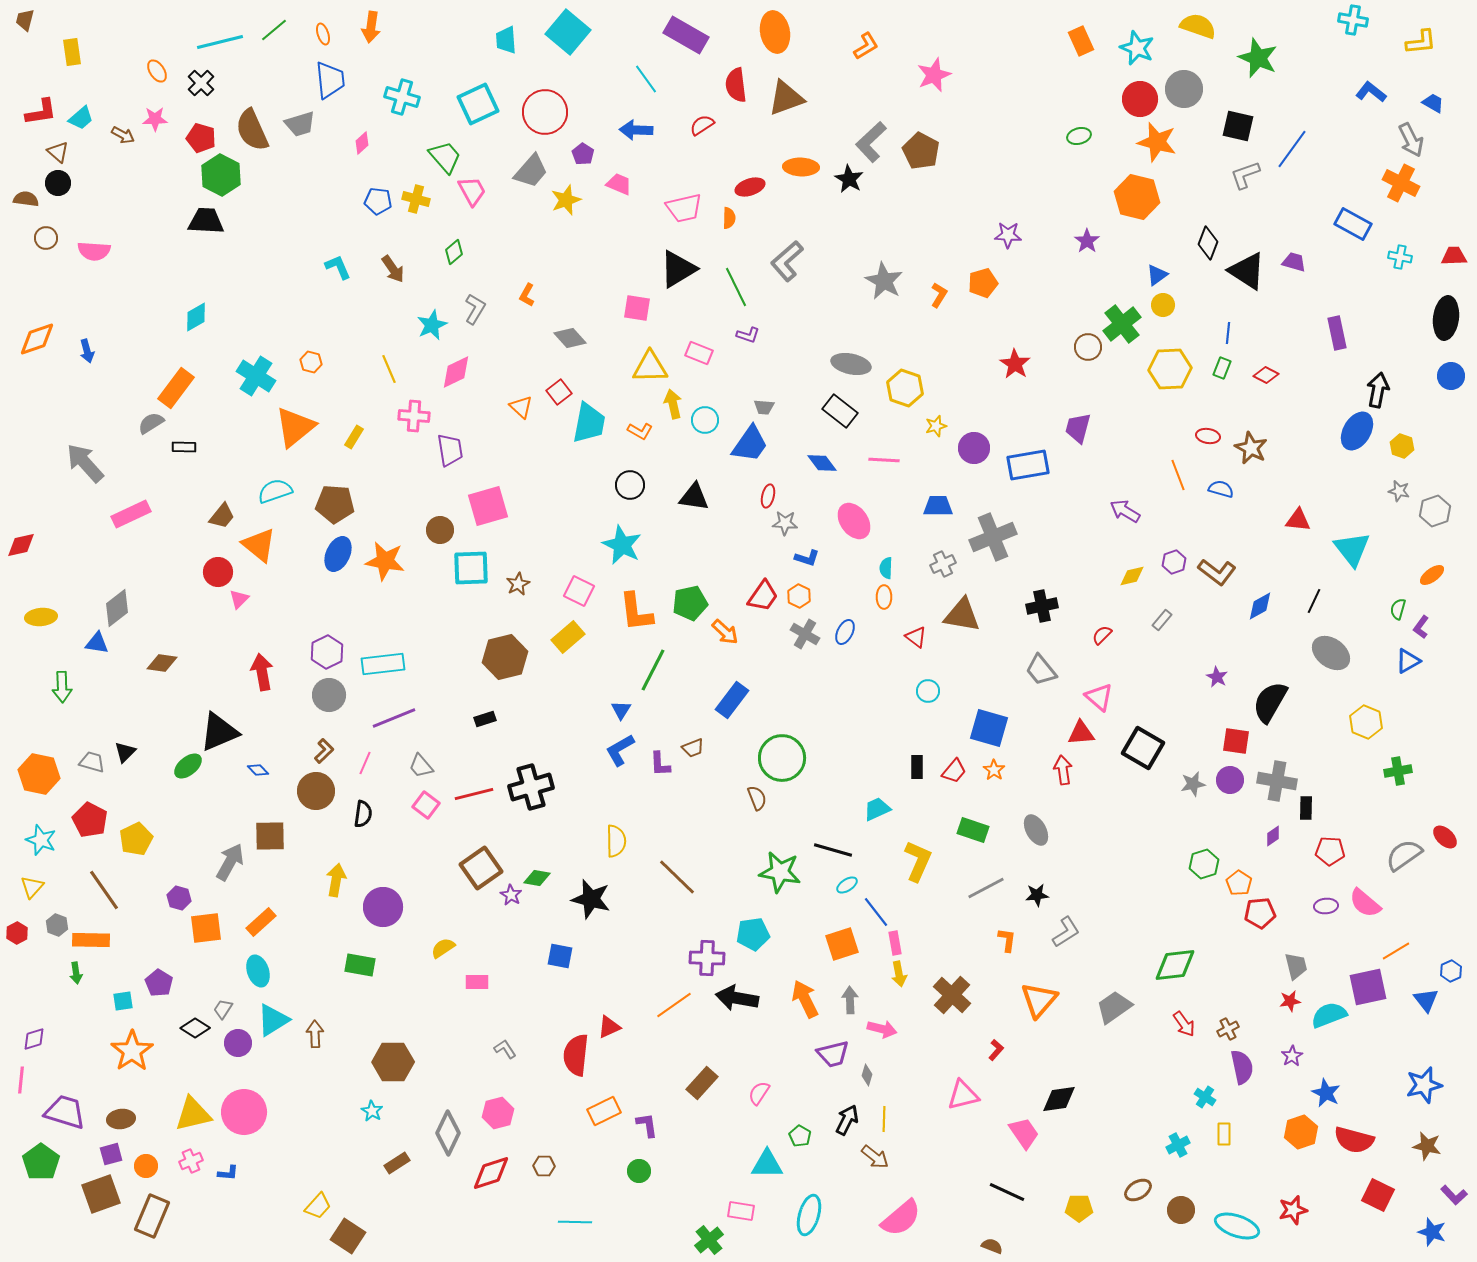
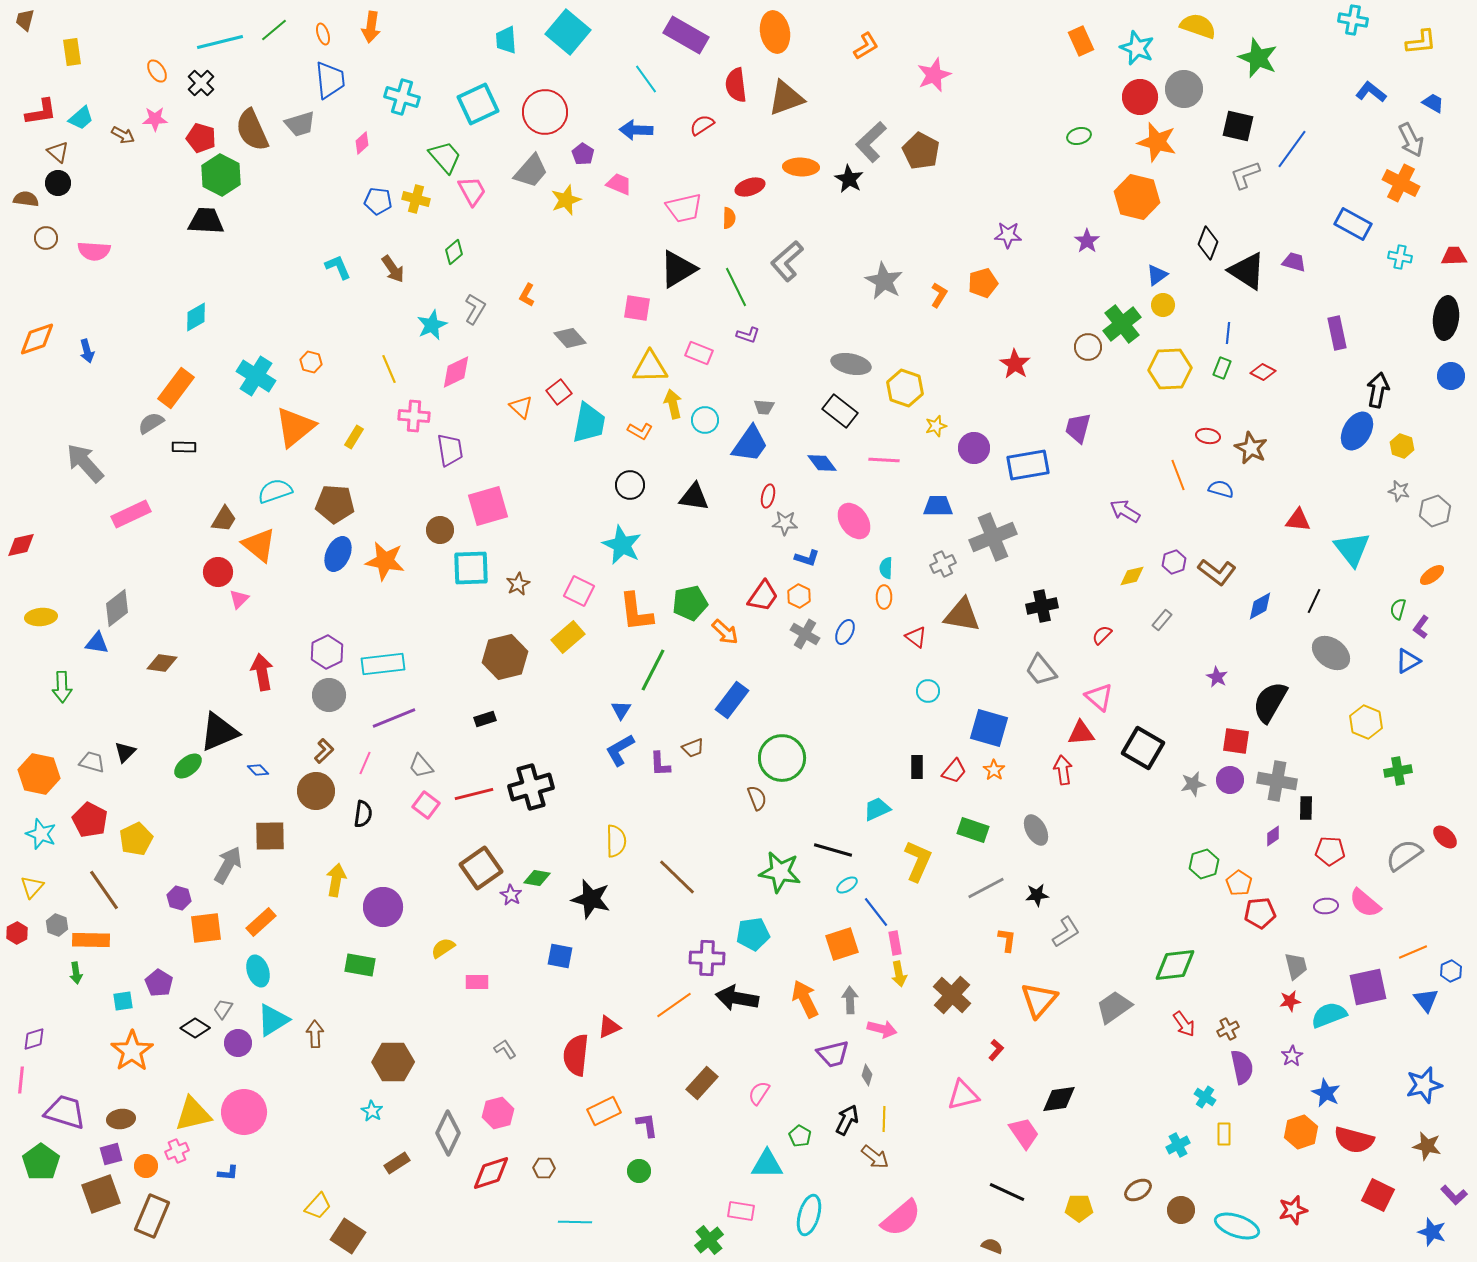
red circle at (1140, 99): moved 2 px up
red diamond at (1266, 375): moved 3 px left, 3 px up
brown trapezoid at (222, 516): moved 2 px right, 3 px down; rotated 8 degrees counterclockwise
cyan star at (41, 840): moved 6 px up
gray arrow at (230, 862): moved 2 px left, 3 px down
orange line at (1396, 951): moved 17 px right, 1 px down; rotated 8 degrees clockwise
pink cross at (191, 1161): moved 14 px left, 10 px up
brown hexagon at (544, 1166): moved 2 px down
